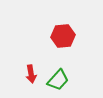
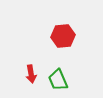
green trapezoid: rotated 115 degrees clockwise
